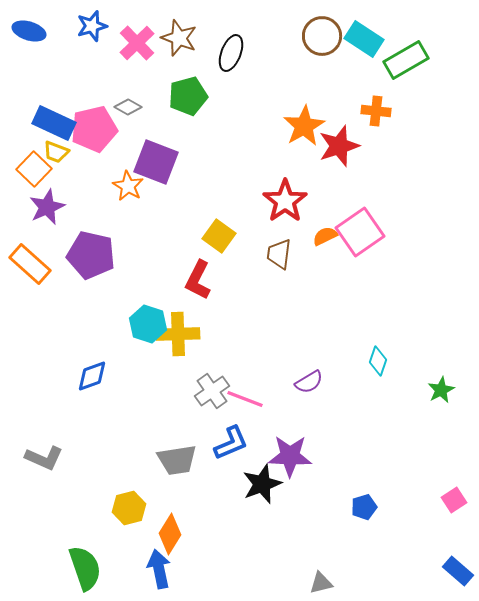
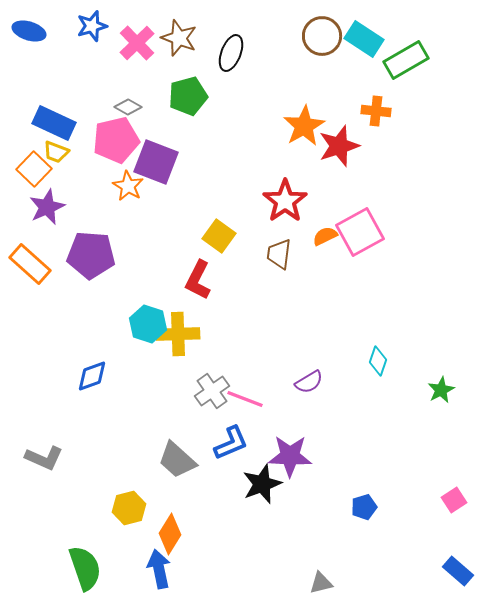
pink pentagon at (94, 129): moved 22 px right, 11 px down
pink square at (360, 232): rotated 6 degrees clockwise
purple pentagon at (91, 255): rotated 9 degrees counterclockwise
gray trapezoid at (177, 460): rotated 51 degrees clockwise
